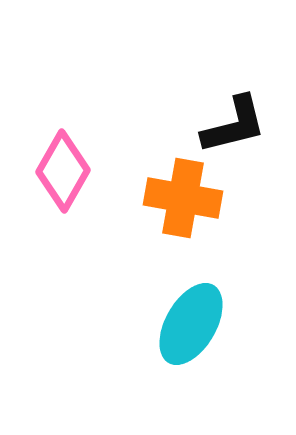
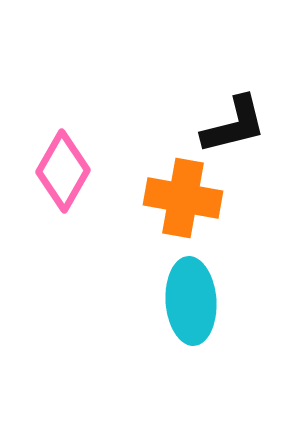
cyan ellipse: moved 23 px up; rotated 34 degrees counterclockwise
